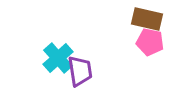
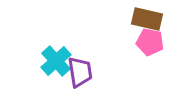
cyan cross: moved 2 px left, 3 px down
purple trapezoid: moved 1 px down
